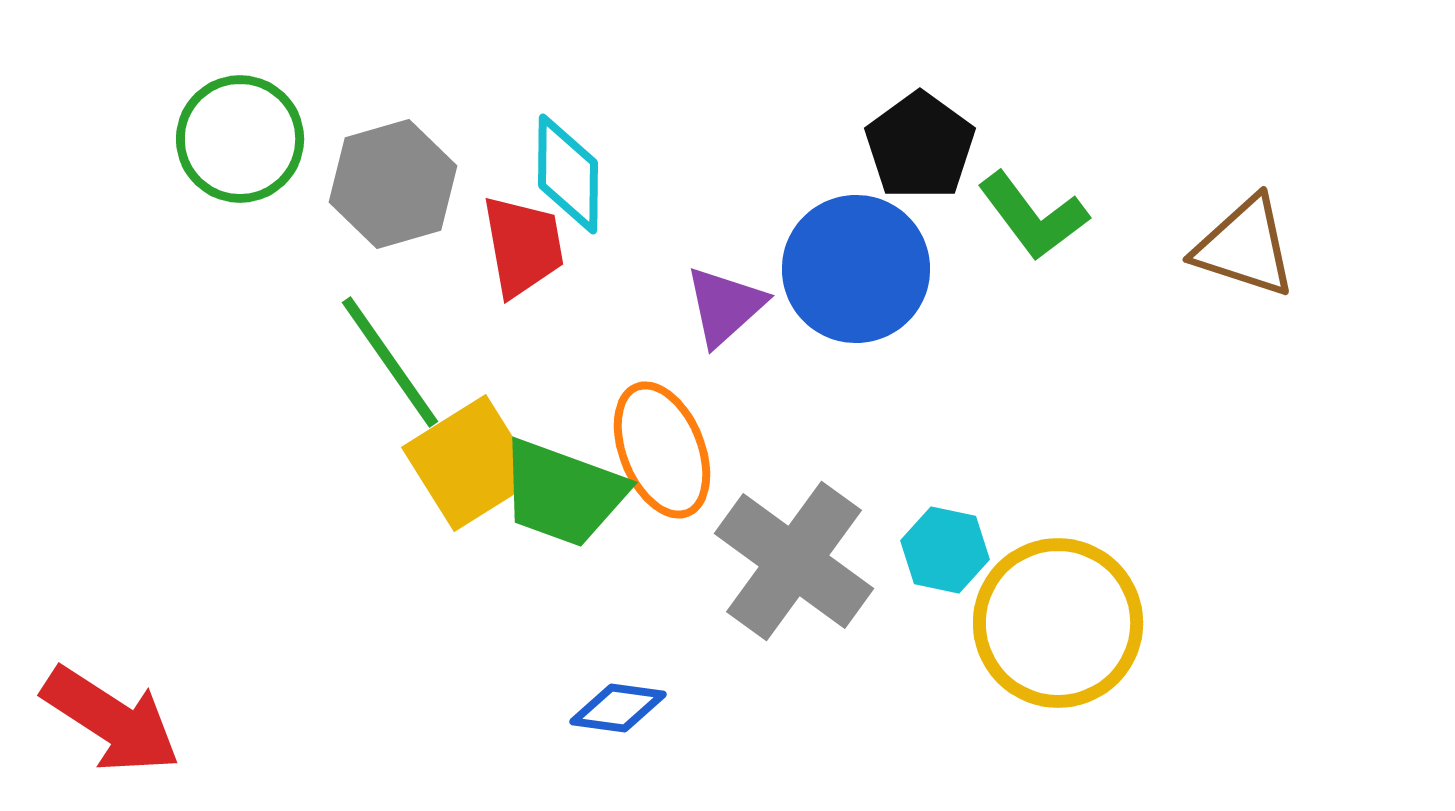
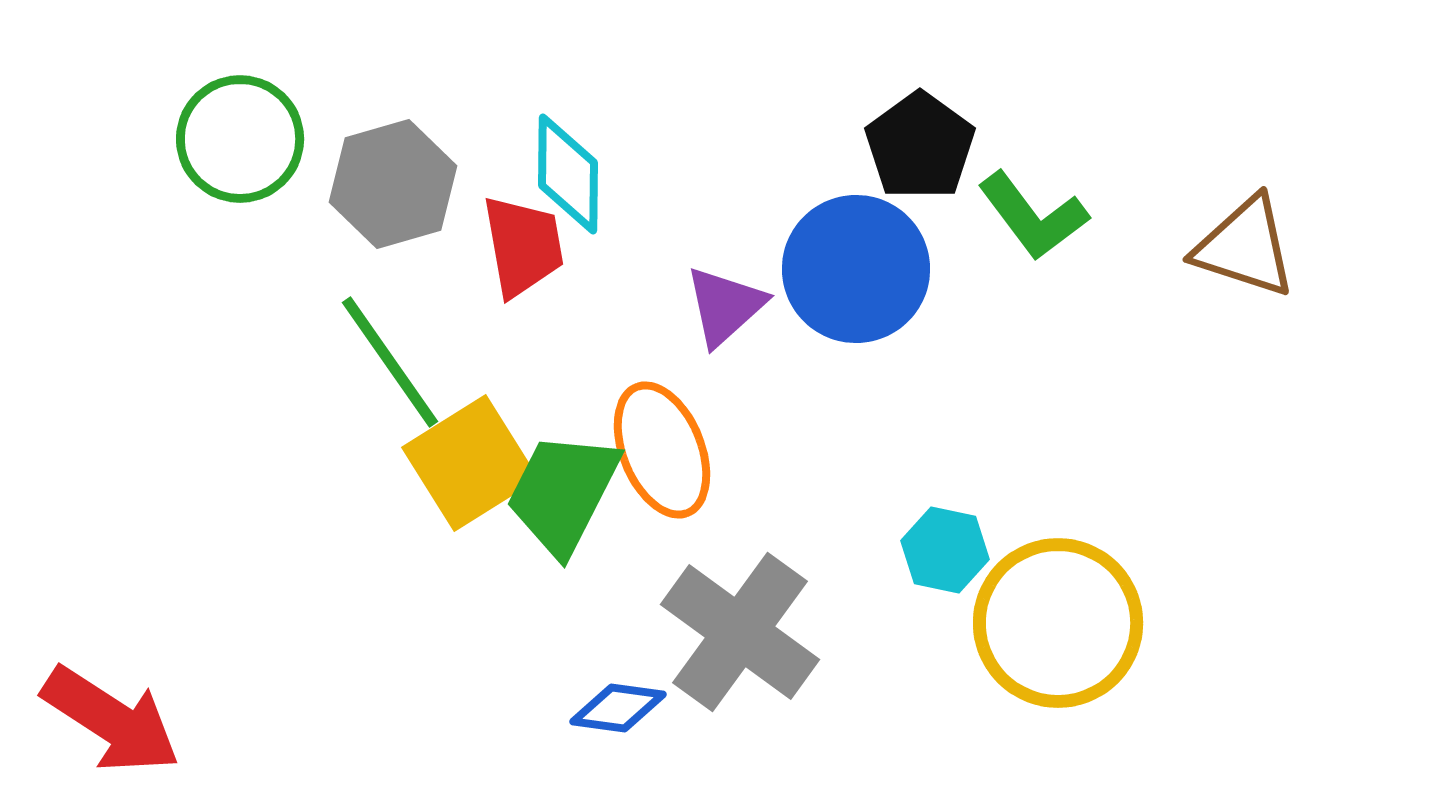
green trapezoid: rotated 97 degrees clockwise
gray cross: moved 54 px left, 71 px down
